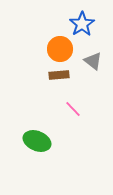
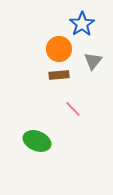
orange circle: moved 1 px left
gray triangle: rotated 30 degrees clockwise
